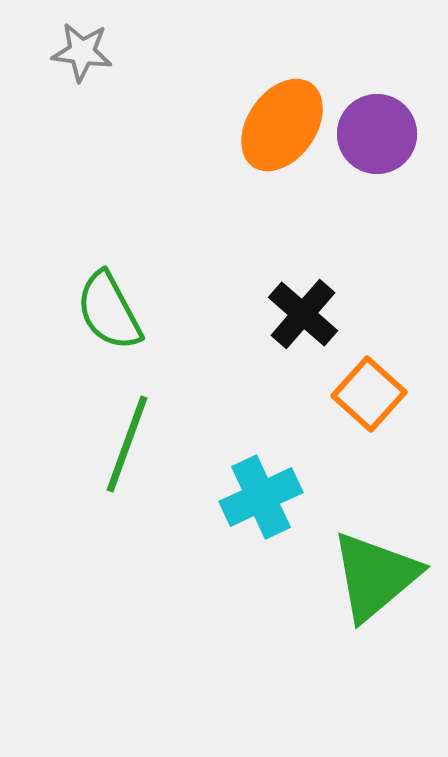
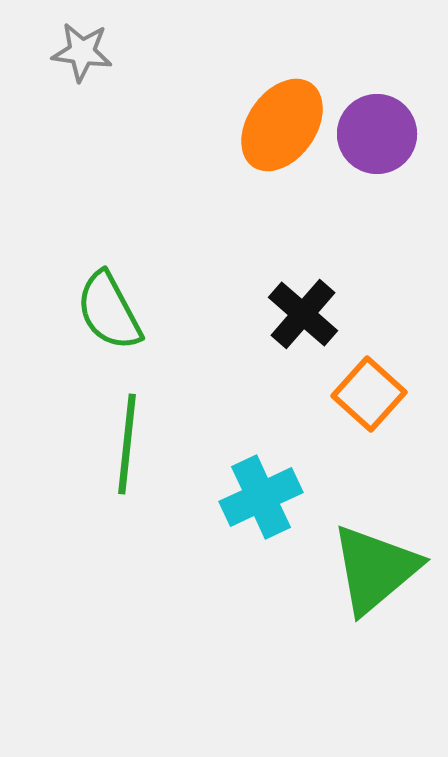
green line: rotated 14 degrees counterclockwise
green triangle: moved 7 px up
